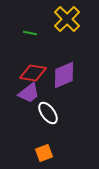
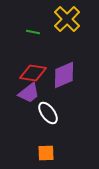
green line: moved 3 px right, 1 px up
orange square: moved 2 px right; rotated 18 degrees clockwise
